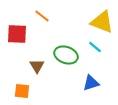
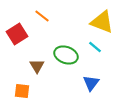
red square: rotated 35 degrees counterclockwise
blue triangle: rotated 36 degrees counterclockwise
